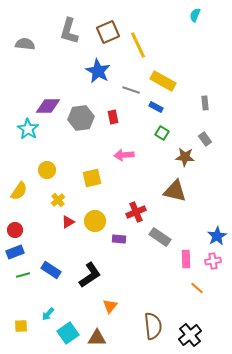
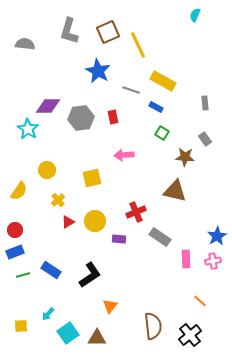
orange line at (197, 288): moved 3 px right, 13 px down
